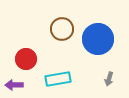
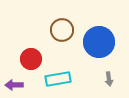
brown circle: moved 1 px down
blue circle: moved 1 px right, 3 px down
red circle: moved 5 px right
gray arrow: rotated 24 degrees counterclockwise
